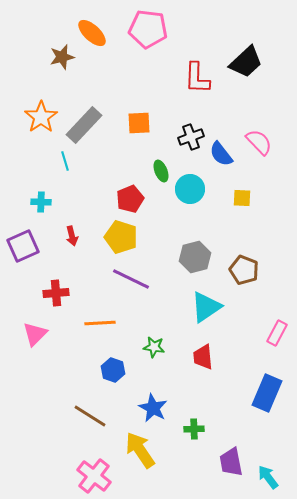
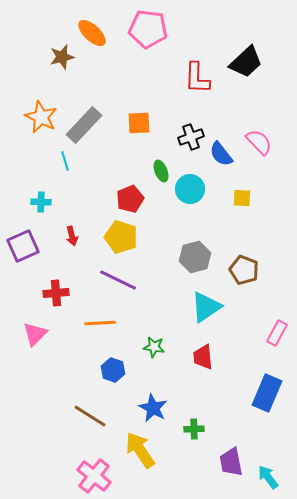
orange star: rotated 12 degrees counterclockwise
purple line: moved 13 px left, 1 px down
